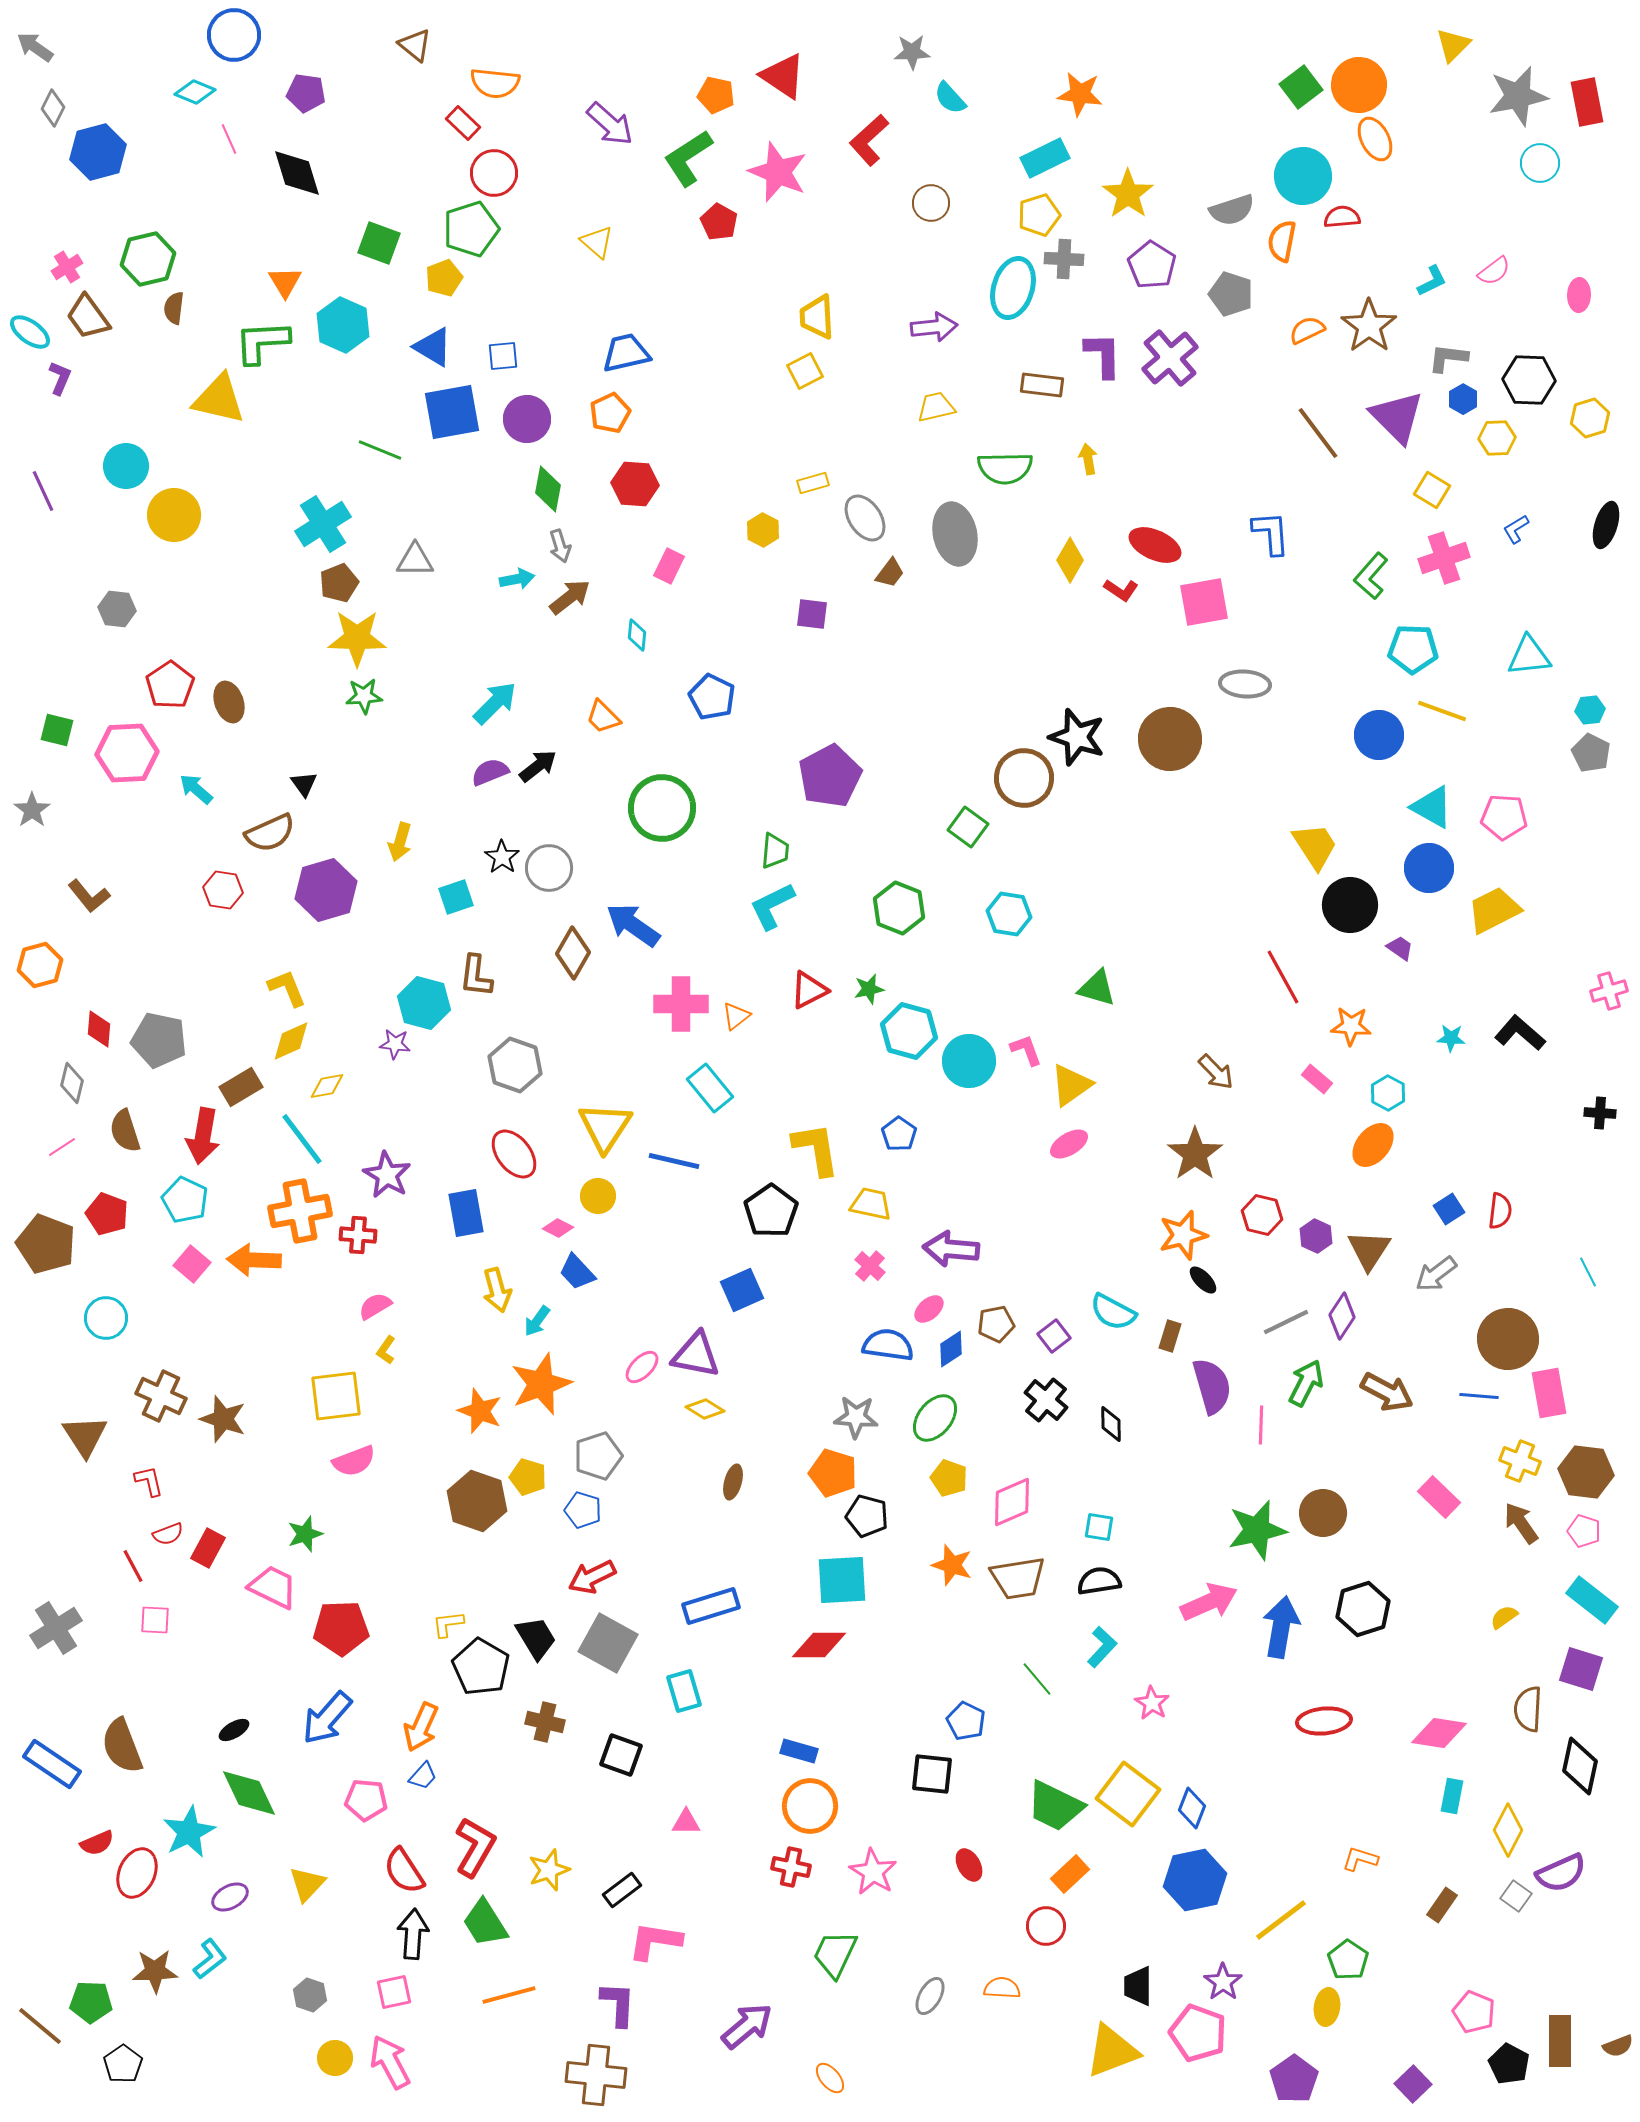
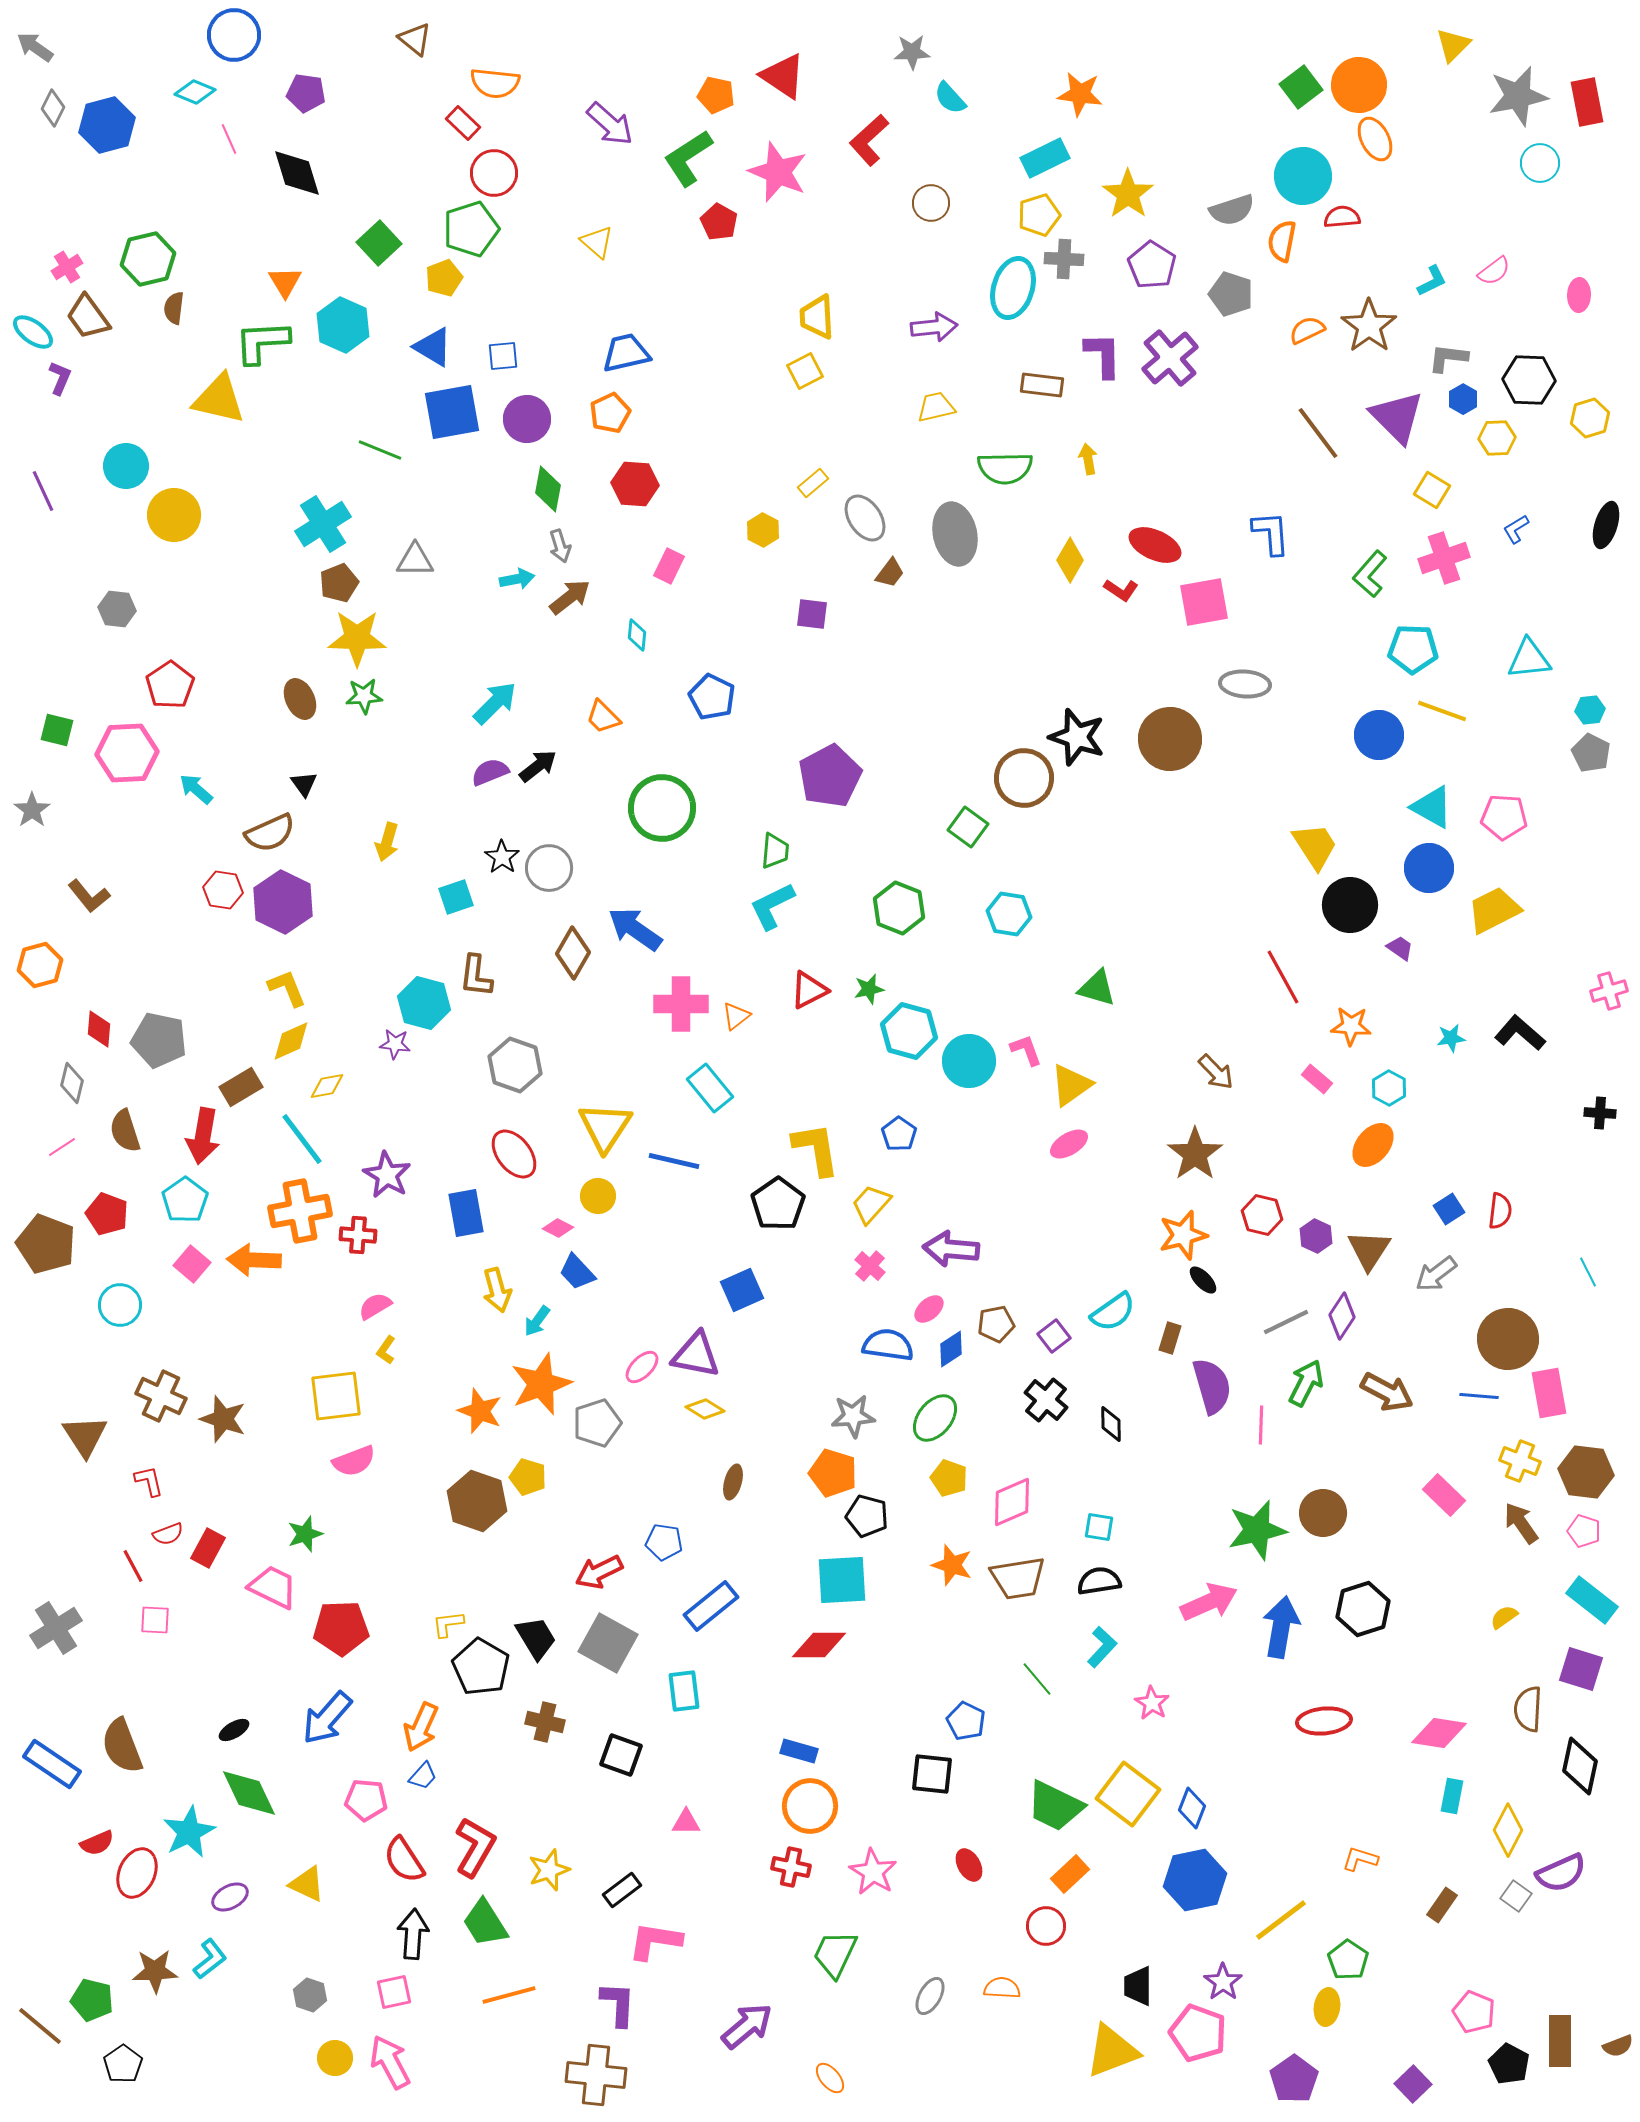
brown triangle at (415, 45): moved 6 px up
blue hexagon at (98, 152): moved 9 px right, 27 px up
green square at (379, 243): rotated 27 degrees clockwise
cyan ellipse at (30, 332): moved 3 px right
yellow rectangle at (813, 483): rotated 24 degrees counterclockwise
green L-shape at (1371, 576): moved 1 px left, 2 px up
cyan triangle at (1529, 656): moved 3 px down
brown ellipse at (229, 702): moved 71 px right, 3 px up; rotated 6 degrees counterclockwise
yellow arrow at (400, 842): moved 13 px left
purple hexagon at (326, 890): moved 43 px left, 12 px down; rotated 18 degrees counterclockwise
blue arrow at (633, 925): moved 2 px right, 4 px down
cyan star at (1451, 1038): rotated 12 degrees counterclockwise
cyan hexagon at (1388, 1093): moved 1 px right, 5 px up
cyan pentagon at (185, 1200): rotated 12 degrees clockwise
yellow trapezoid at (871, 1204): rotated 60 degrees counterclockwise
black pentagon at (771, 1211): moved 7 px right, 7 px up
cyan semicircle at (1113, 1312): rotated 63 degrees counterclockwise
cyan circle at (106, 1318): moved 14 px right, 13 px up
brown rectangle at (1170, 1336): moved 2 px down
gray star at (856, 1417): moved 3 px left, 1 px up; rotated 9 degrees counterclockwise
gray pentagon at (598, 1456): moved 1 px left, 33 px up
pink rectangle at (1439, 1497): moved 5 px right, 2 px up
blue pentagon at (583, 1510): moved 81 px right, 32 px down; rotated 9 degrees counterclockwise
red arrow at (592, 1577): moved 7 px right, 5 px up
blue rectangle at (711, 1606): rotated 22 degrees counterclockwise
cyan rectangle at (684, 1691): rotated 9 degrees clockwise
red semicircle at (404, 1871): moved 11 px up
yellow triangle at (307, 1884): rotated 48 degrees counterclockwise
green pentagon at (91, 2002): moved 1 px right, 2 px up; rotated 12 degrees clockwise
